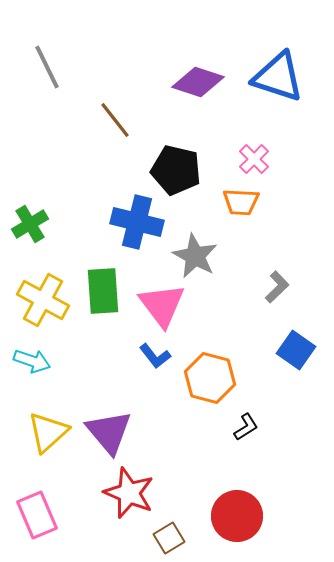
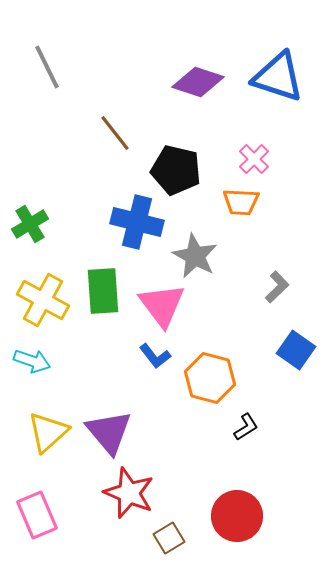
brown line: moved 13 px down
